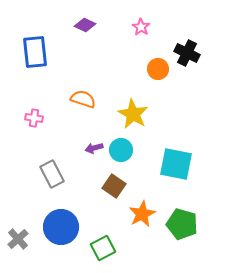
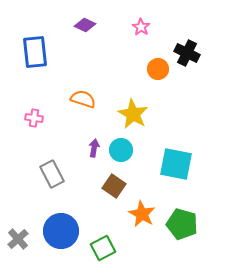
purple arrow: rotated 114 degrees clockwise
orange star: rotated 16 degrees counterclockwise
blue circle: moved 4 px down
